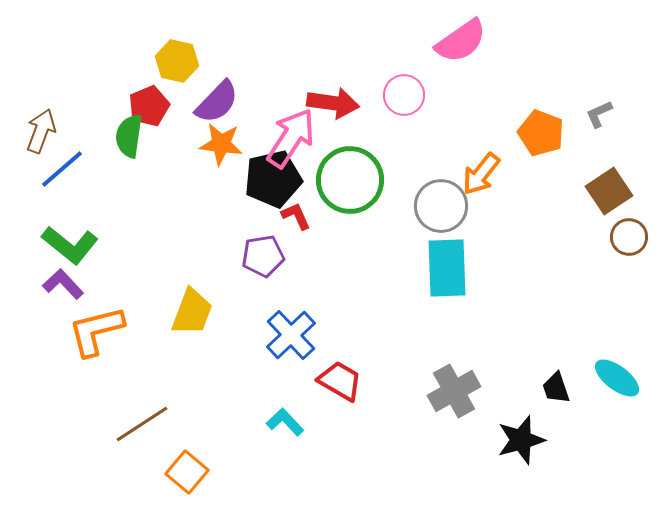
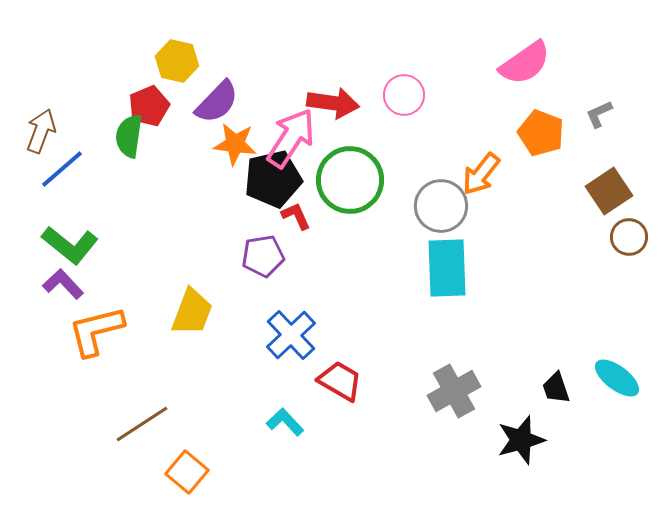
pink semicircle: moved 64 px right, 22 px down
orange star: moved 14 px right
